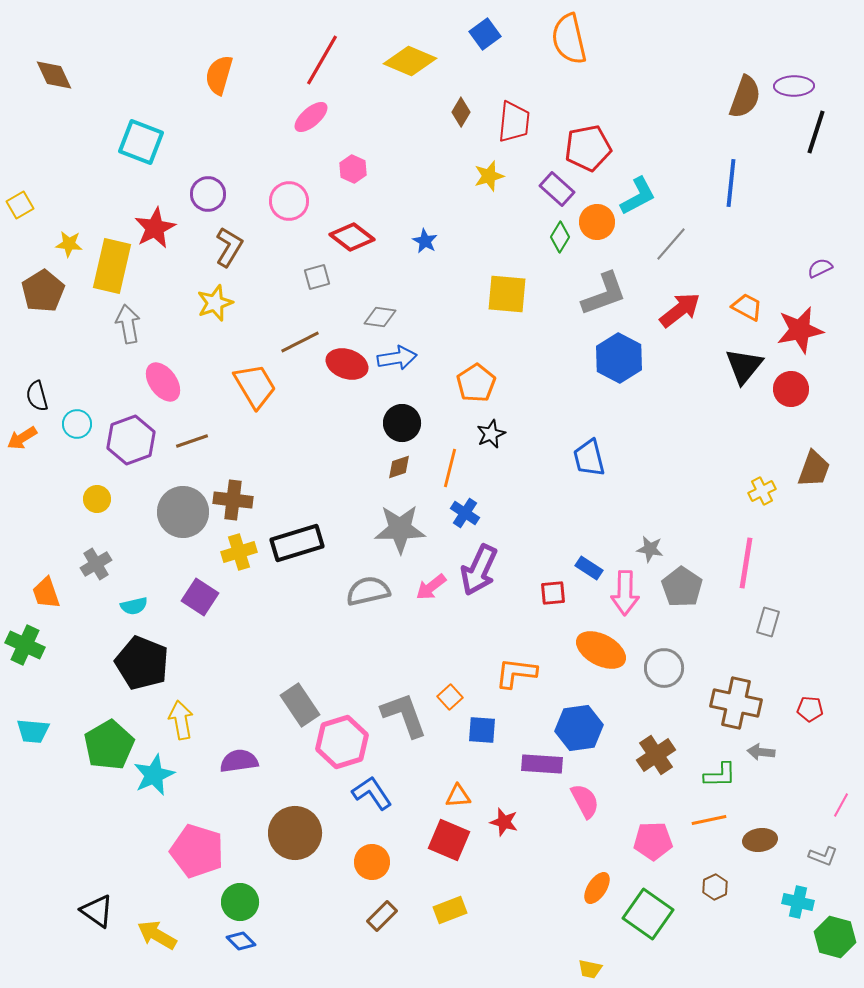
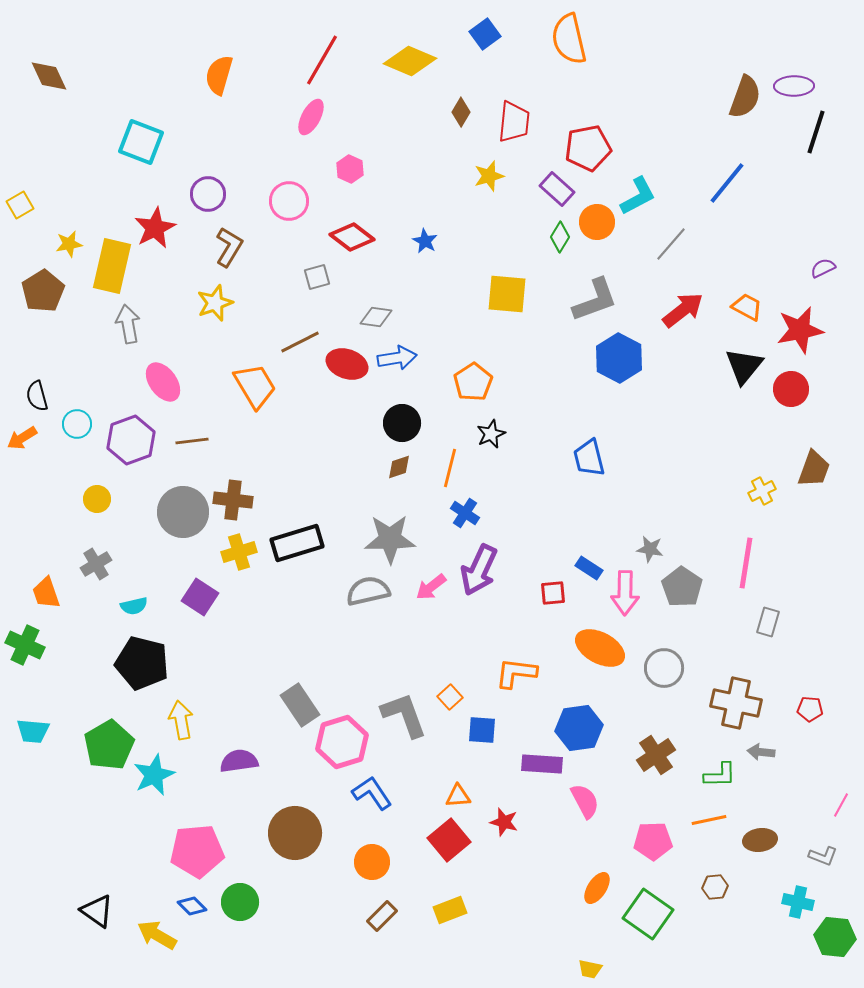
brown diamond at (54, 75): moved 5 px left, 1 px down
pink ellipse at (311, 117): rotated 21 degrees counterclockwise
pink hexagon at (353, 169): moved 3 px left
blue line at (731, 183): moved 4 px left; rotated 33 degrees clockwise
yellow star at (69, 244): rotated 16 degrees counterclockwise
purple semicircle at (820, 268): moved 3 px right
gray L-shape at (604, 294): moved 9 px left, 6 px down
red arrow at (680, 310): moved 3 px right
gray diamond at (380, 317): moved 4 px left
orange pentagon at (476, 383): moved 3 px left, 1 px up
brown line at (192, 441): rotated 12 degrees clockwise
gray star at (400, 529): moved 10 px left, 10 px down
orange ellipse at (601, 650): moved 1 px left, 2 px up
black pentagon at (142, 663): rotated 8 degrees counterclockwise
red square at (449, 840): rotated 27 degrees clockwise
pink pentagon at (197, 851): rotated 22 degrees counterclockwise
brown hexagon at (715, 887): rotated 20 degrees clockwise
green hexagon at (835, 937): rotated 9 degrees counterclockwise
blue diamond at (241, 941): moved 49 px left, 35 px up
